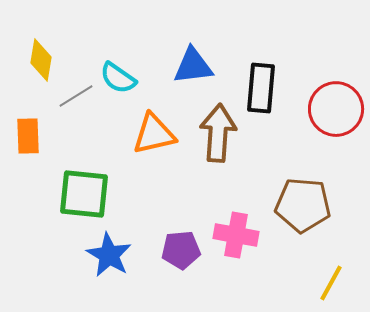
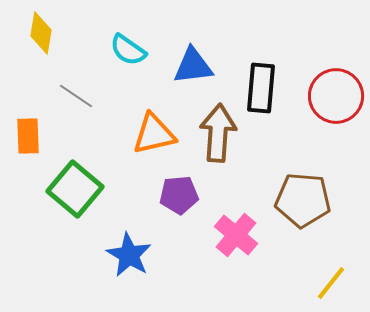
yellow diamond: moved 27 px up
cyan semicircle: moved 10 px right, 28 px up
gray line: rotated 66 degrees clockwise
red circle: moved 13 px up
green square: moved 9 px left, 5 px up; rotated 34 degrees clockwise
brown pentagon: moved 5 px up
pink cross: rotated 30 degrees clockwise
purple pentagon: moved 2 px left, 55 px up
blue star: moved 20 px right
yellow line: rotated 9 degrees clockwise
